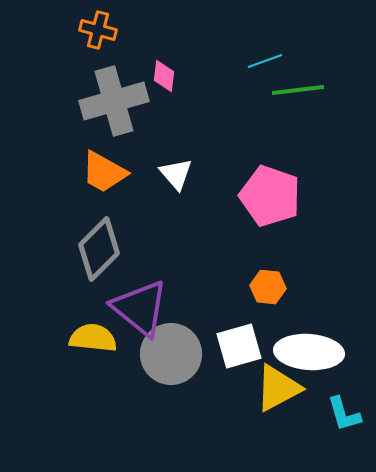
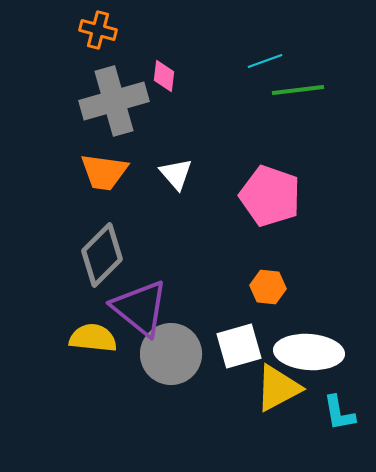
orange trapezoid: rotated 21 degrees counterclockwise
gray diamond: moved 3 px right, 6 px down
cyan L-shape: moved 5 px left, 1 px up; rotated 6 degrees clockwise
